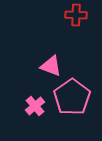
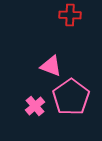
red cross: moved 6 px left
pink pentagon: moved 1 px left
